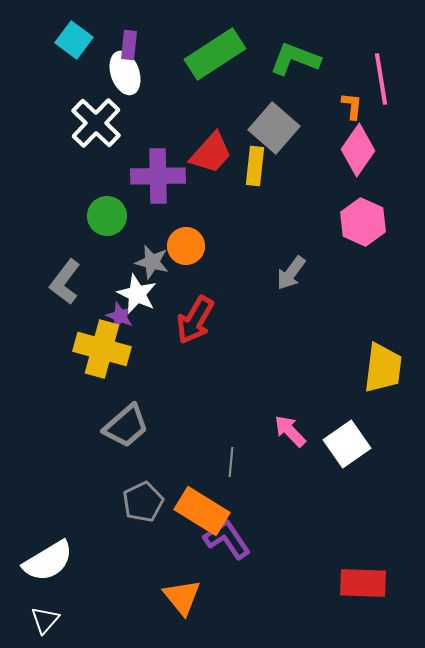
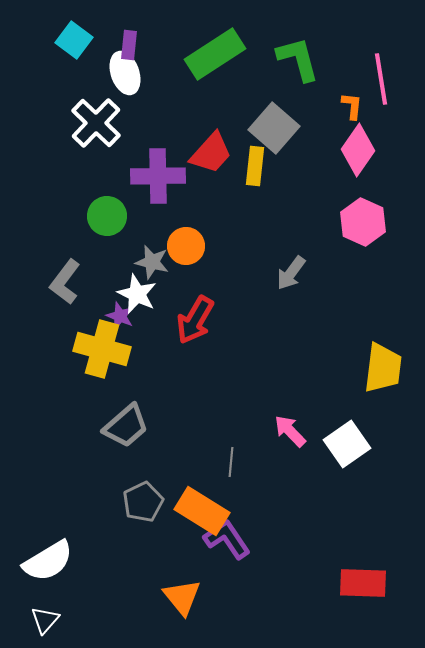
green L-shape: moved 3 px right; rotated 54 degrees clockwise
